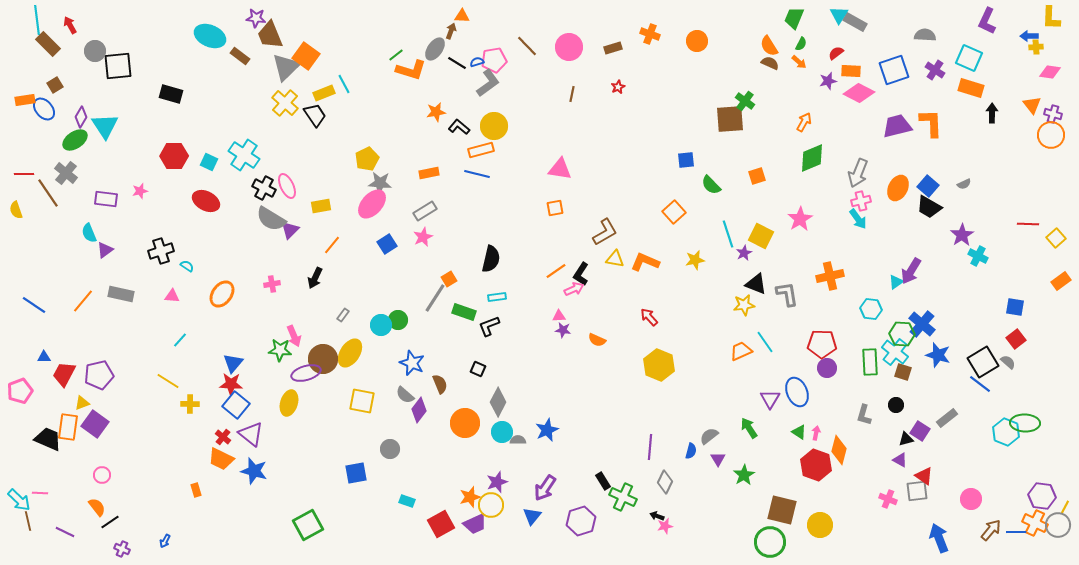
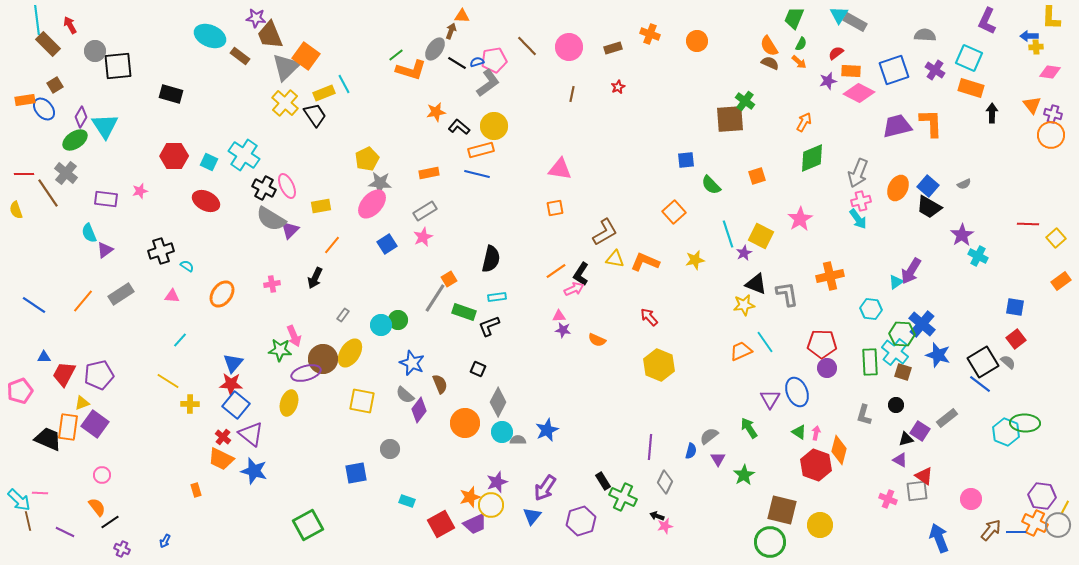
gray rectangle at (121, 294): rotated 45 degrees counterclockwise
